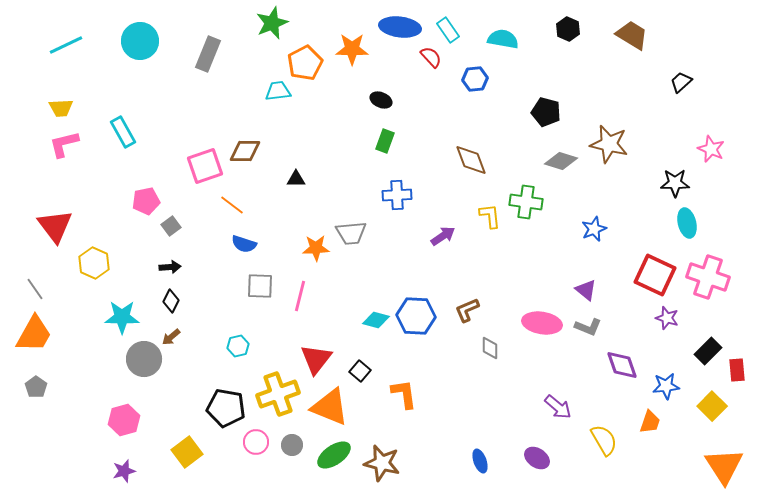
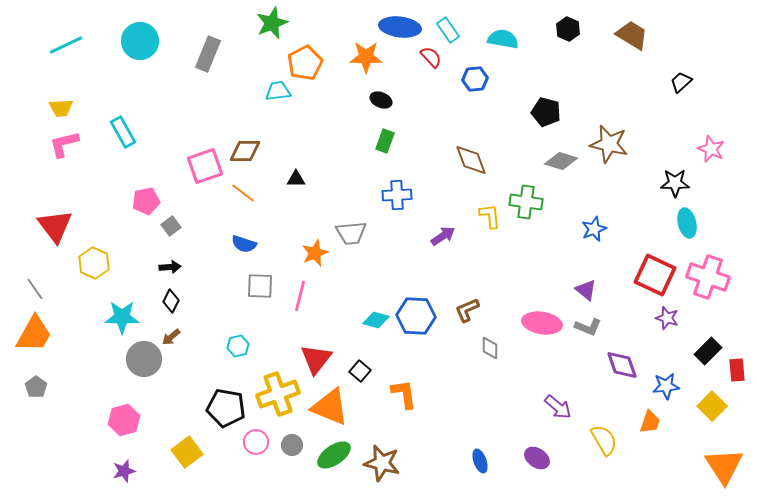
orange star at (352, 49): moved 14 px right, 8 px down
orange line at (232, 205): moved 11 px right, 12 px up
orange star at (316, 248): moved 1 px left, 5 px down; rotated 20 degrees counterclockwise
